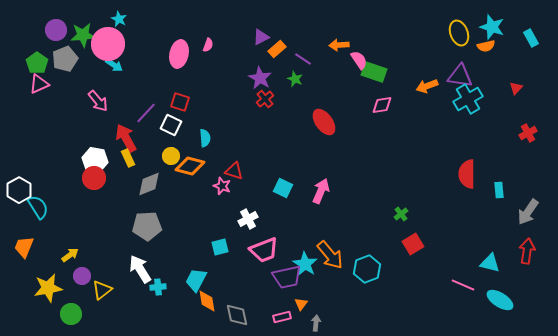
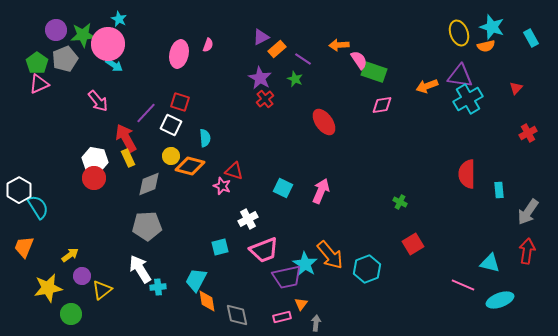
green cross at (401, 214): moved 1 px left, 12 px up; rotated 24 degrees counterclockwise
cyan ellipse at (500, 300): rotated 52 degrees counterclockwise
